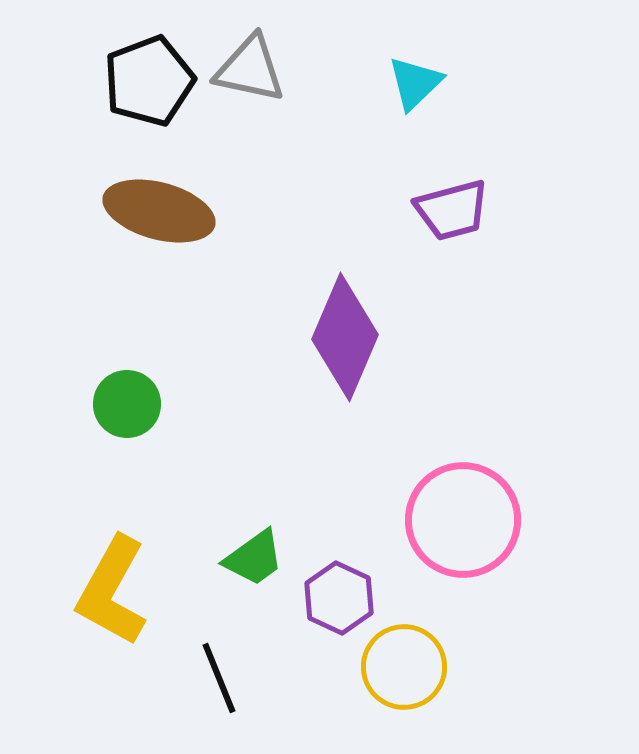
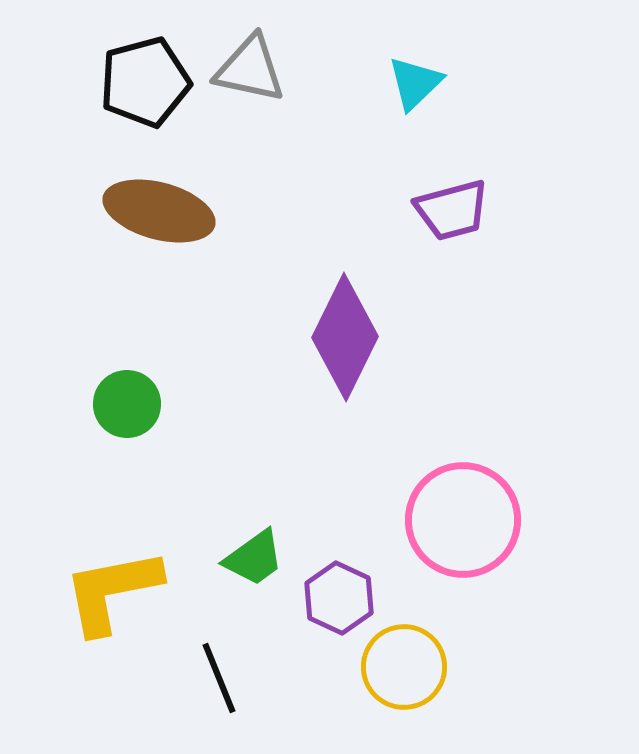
black pentagon: moved 4 px left, 1 px down; rotated 6 degrees clockwise
purple diamond: rotated 3 degrees clockwise
yellow L-shape: rotated 50 degrees clockwise
